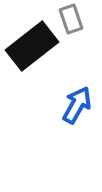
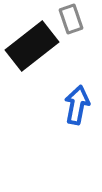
blue arrow: rotated 18 degrees counterclockwise
